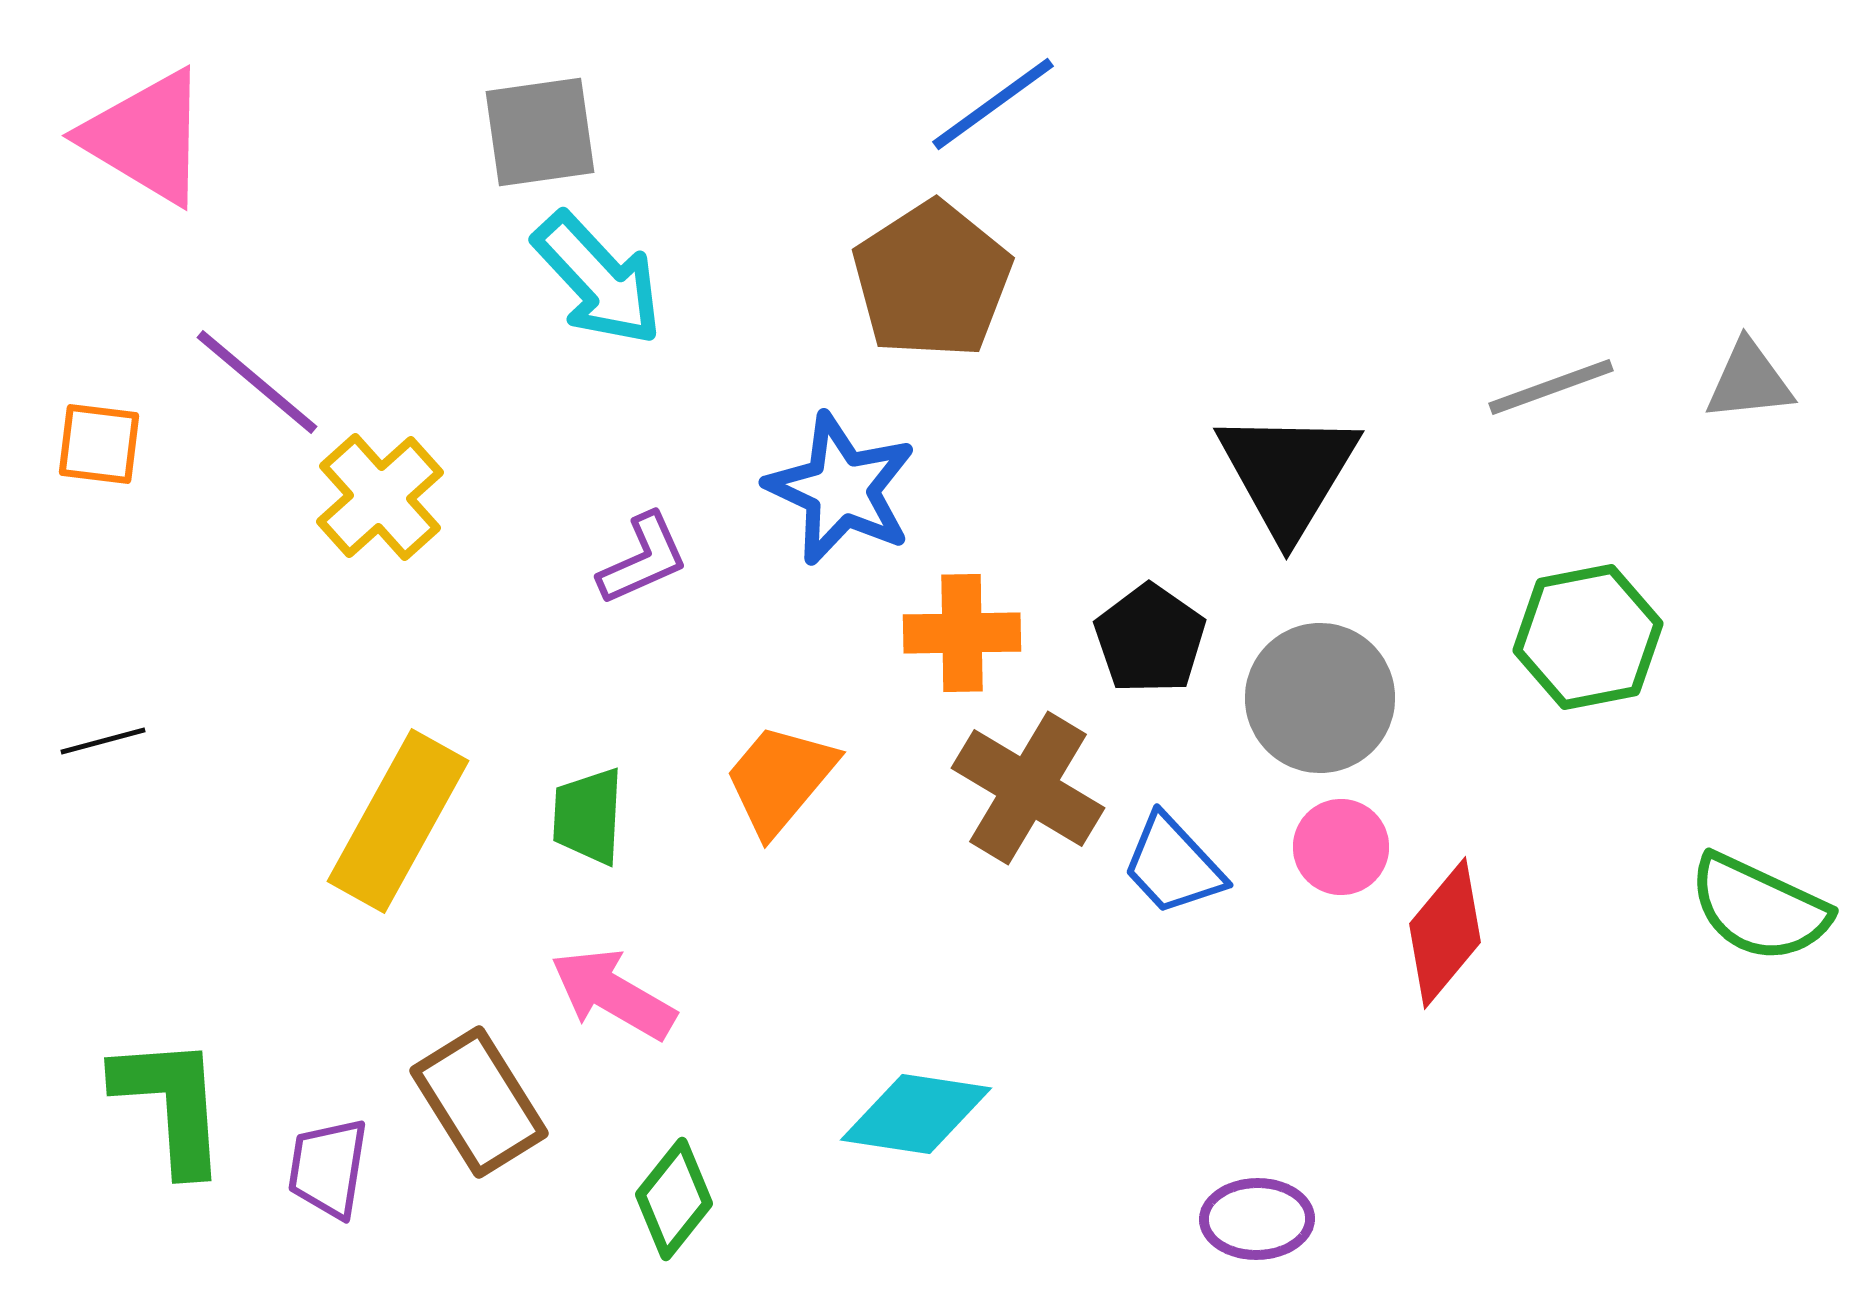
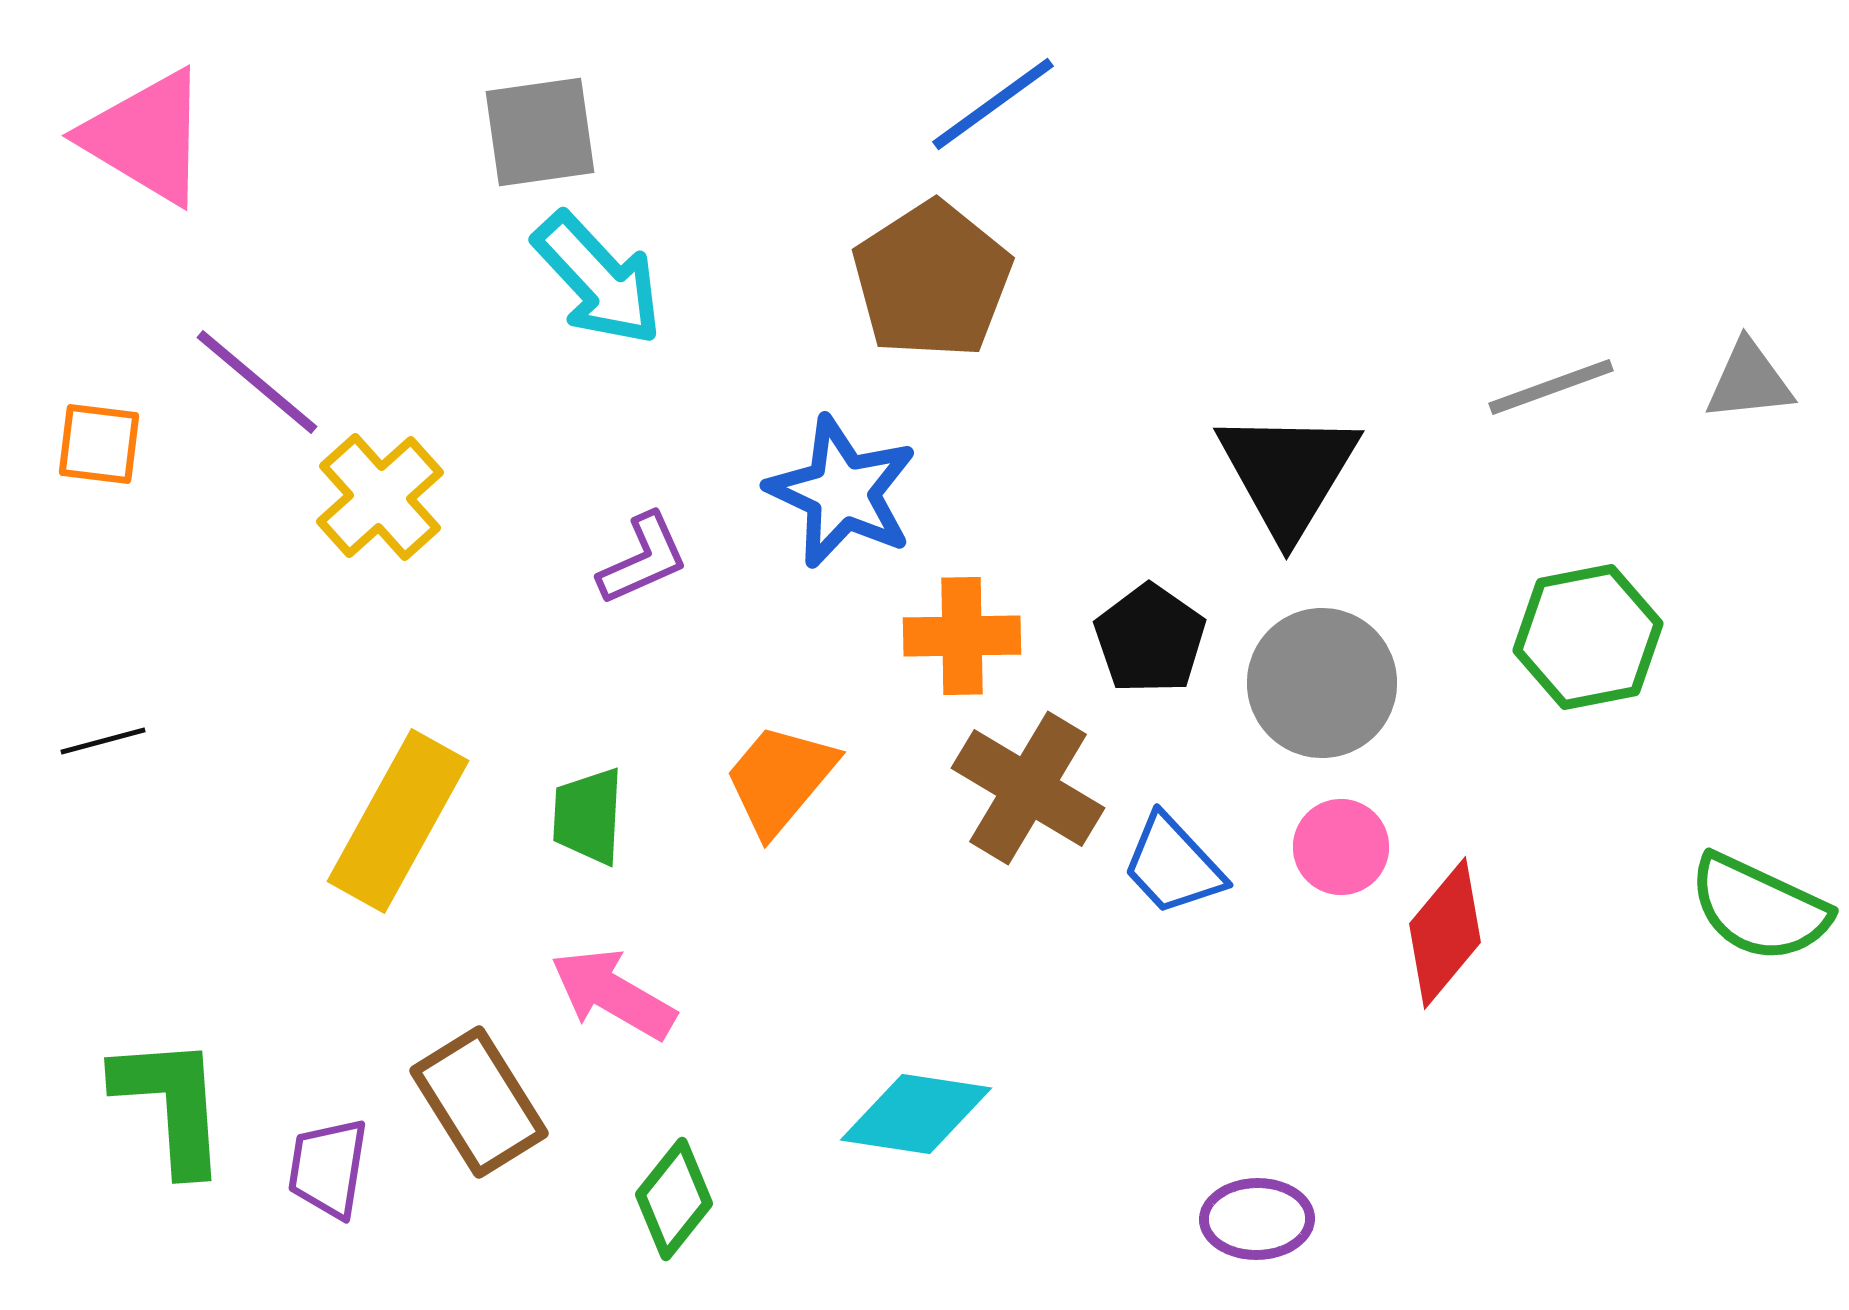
blue star: moved 1 px right, 3 px down
orange cross: moved 3 px down
gray circle: moved 2 px right, 15 px up
